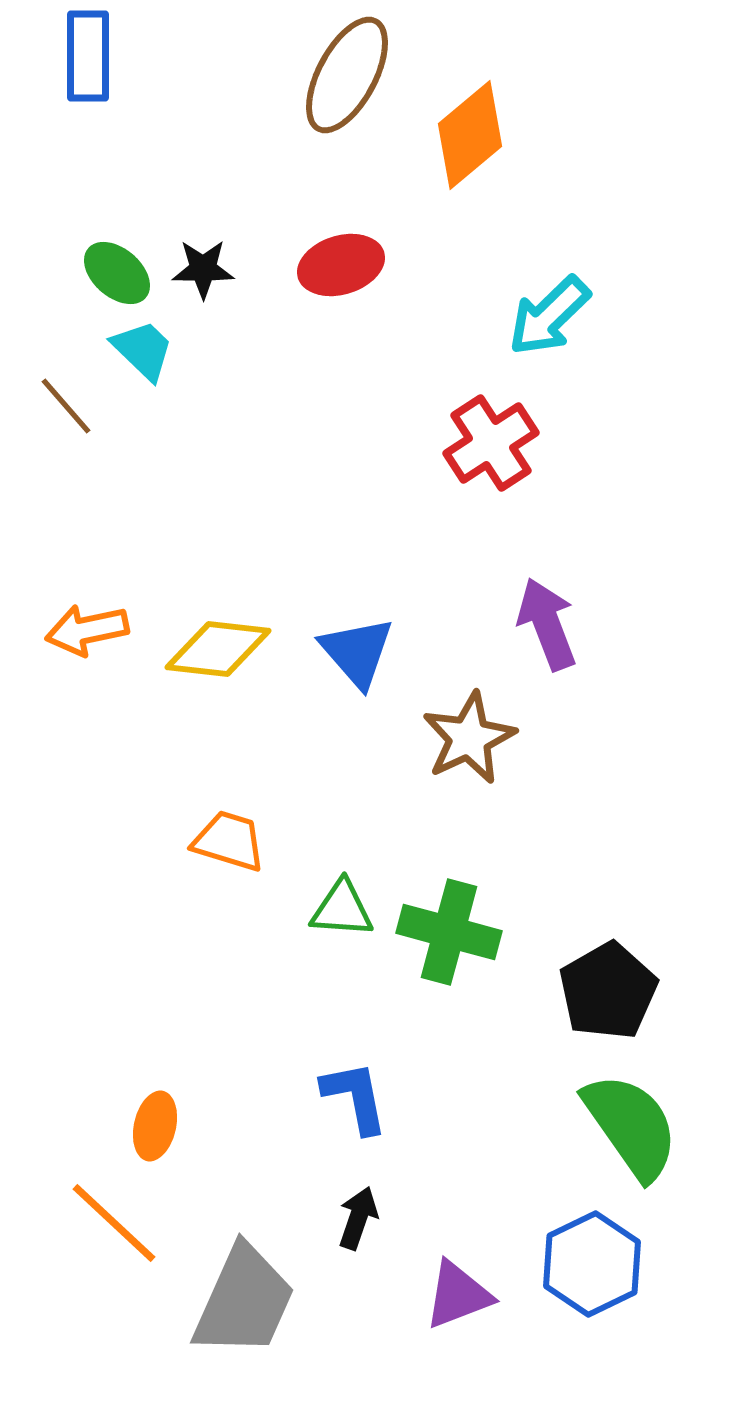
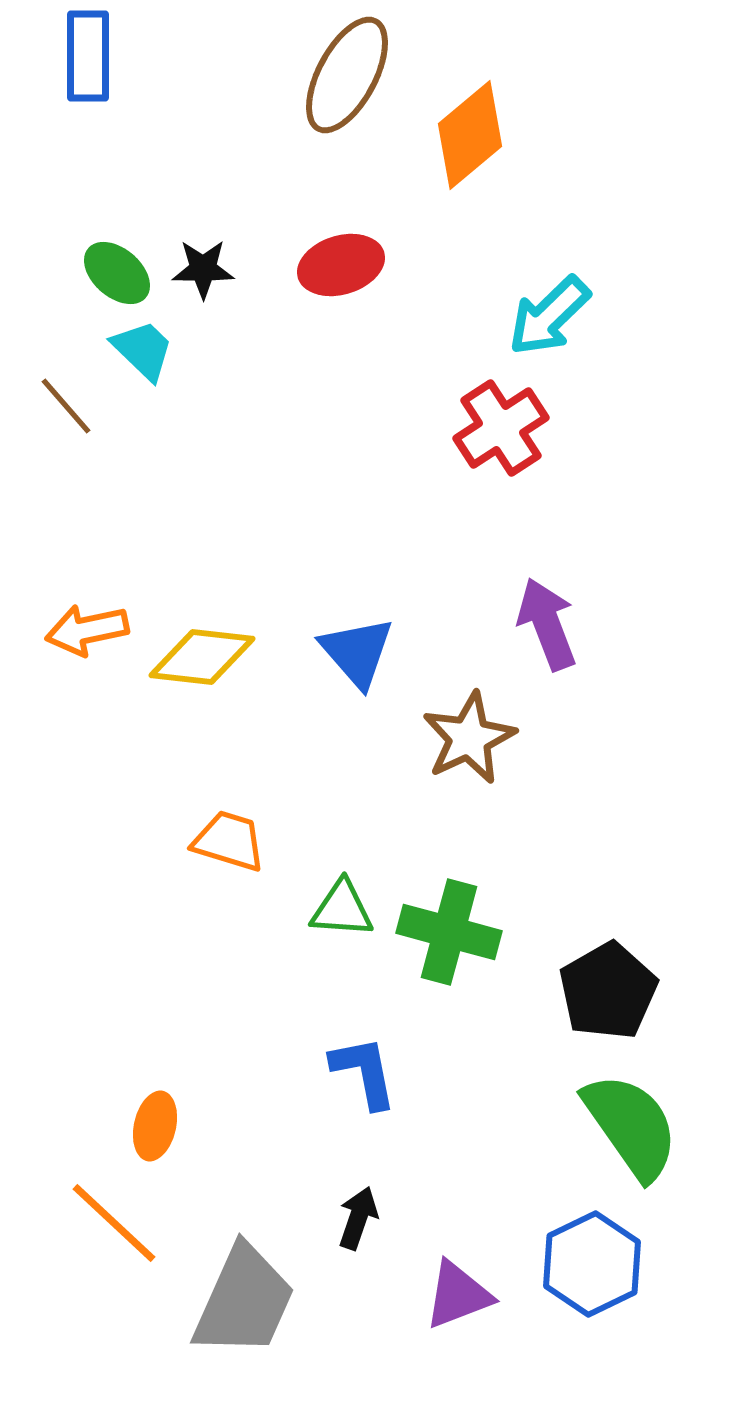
red cross: moved 10 px right, 15 px up
yellow diamond: moved 16 px left, 8 px down
blue L-shape: moved 9 px right, 25 px up
